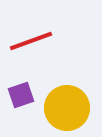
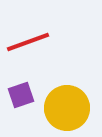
red line: moved 3 px left, 1 px down
